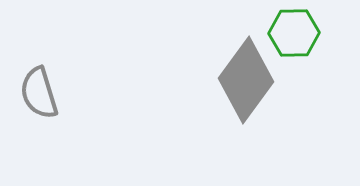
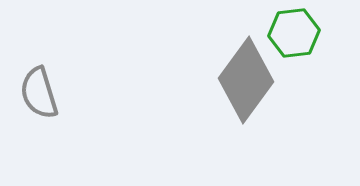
green hexagon: rotated 6 degrees counterclockwise
